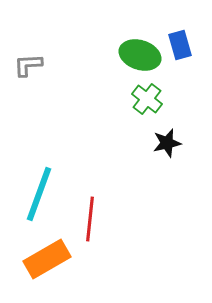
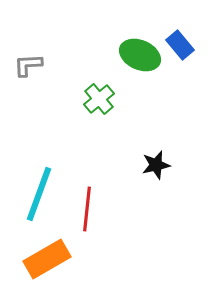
blue rectangle: rotated 24 degrees counterclockwise
green ellipse: rotated 6 degrees clockwise
green cross: moved 48 px left; rotated 12 degrees clockwise
black star: moved 11 px left, 22 px down
red line: moved 3 px left, 10 px up
